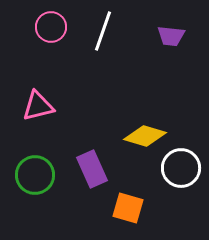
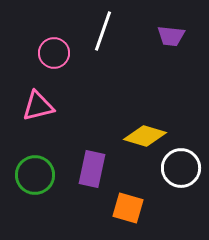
pink circle: moved 3 px right, 26 px down
purple rectangle: rotated 36 degrees clockwise
